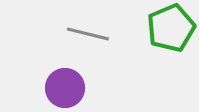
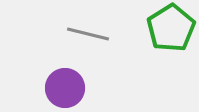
green pentagon: rotated 9 degrees counterclockwise
